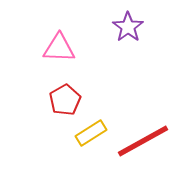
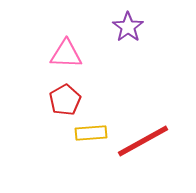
pink triangle: moved 7 px right, 6 px down
yellow rectangle: rotated 28 degrees clockwise
